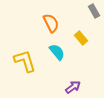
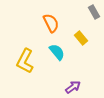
gray rectangle: moved 1 px down
yellow L-shape: rotated 135 degrees counterclockwise
